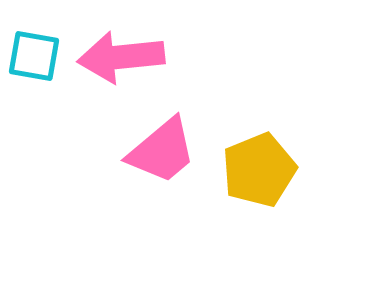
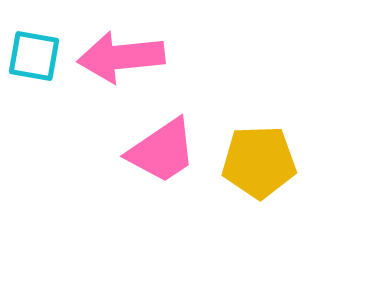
pink trapezoid: rotated 6 degrees clockwise
yellow pentagon: moved 8 px up; rotated 20 degrees clockwise
